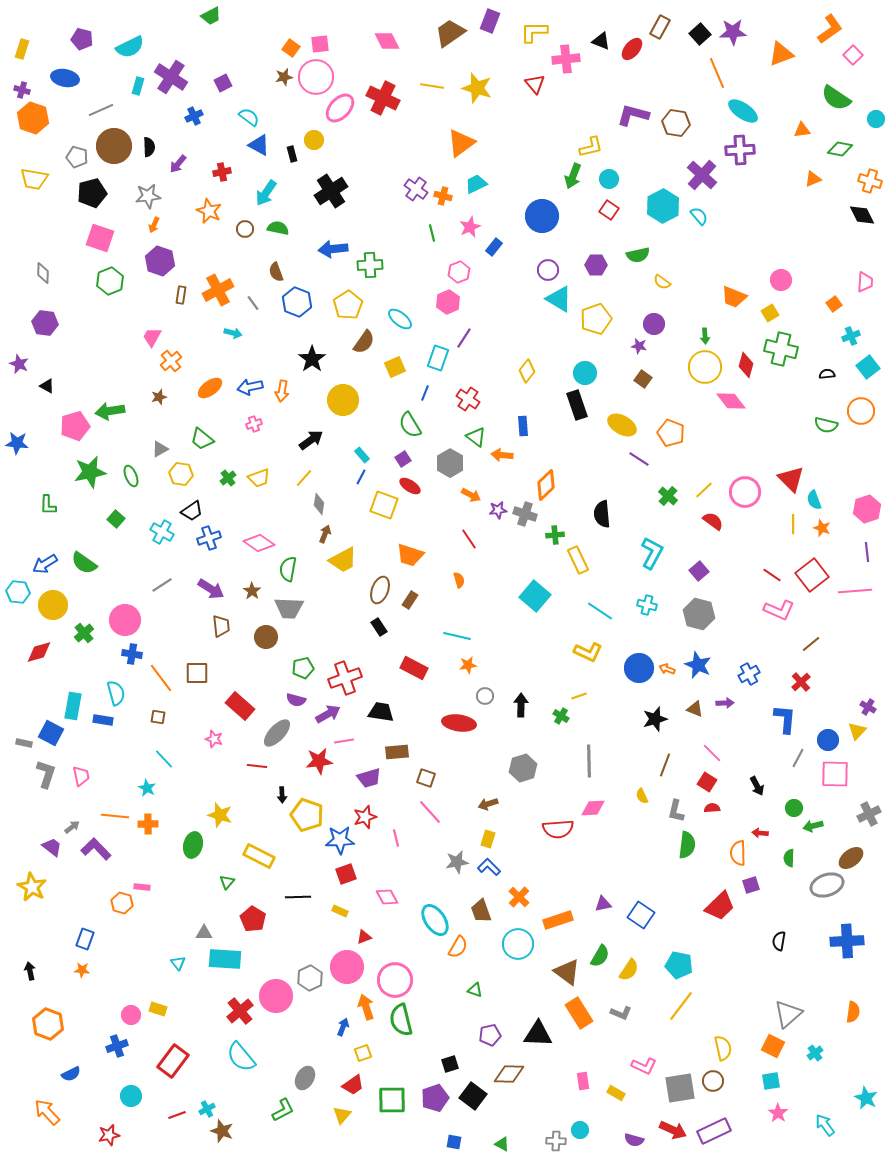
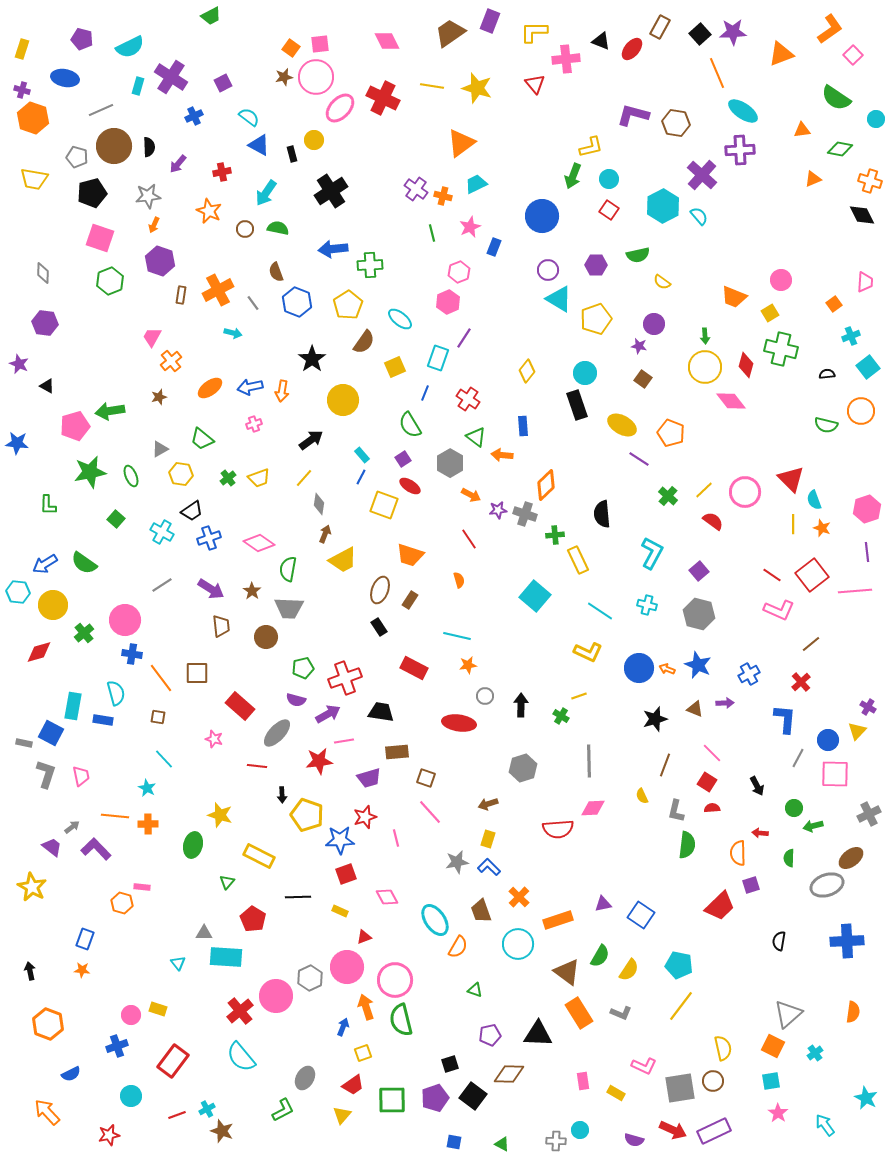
blue rectangle at (494, 247): rotated 18 degrees counterclockwise
cyan rectangle at (225, 959): moved 1 px right, 2 px up
